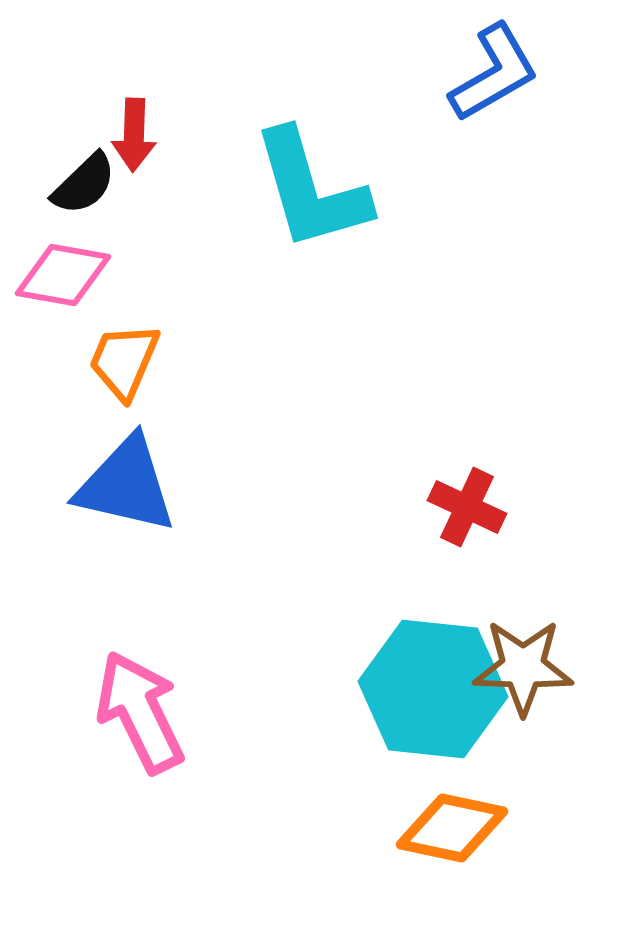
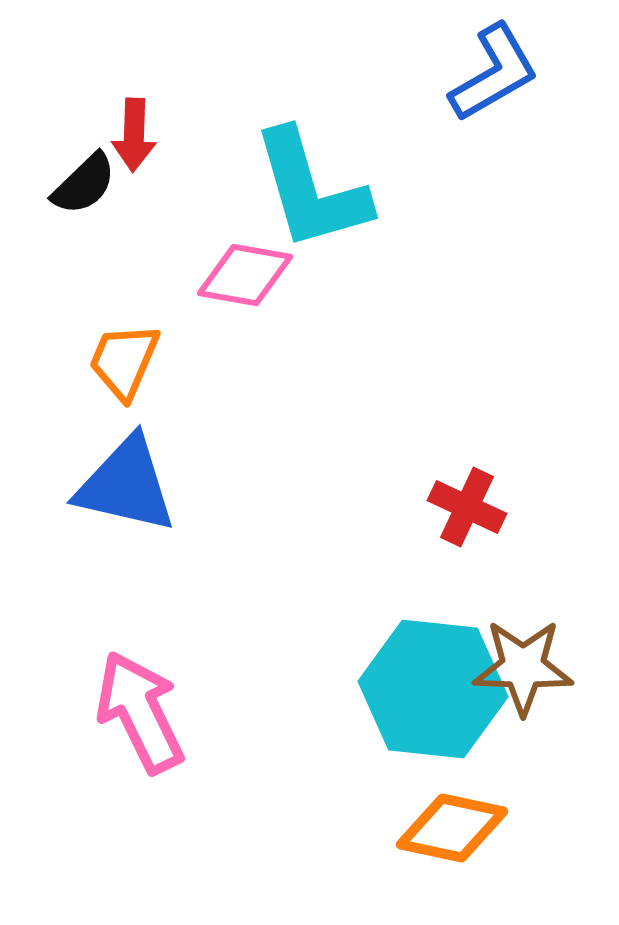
pink diamond: moved 182 px right
